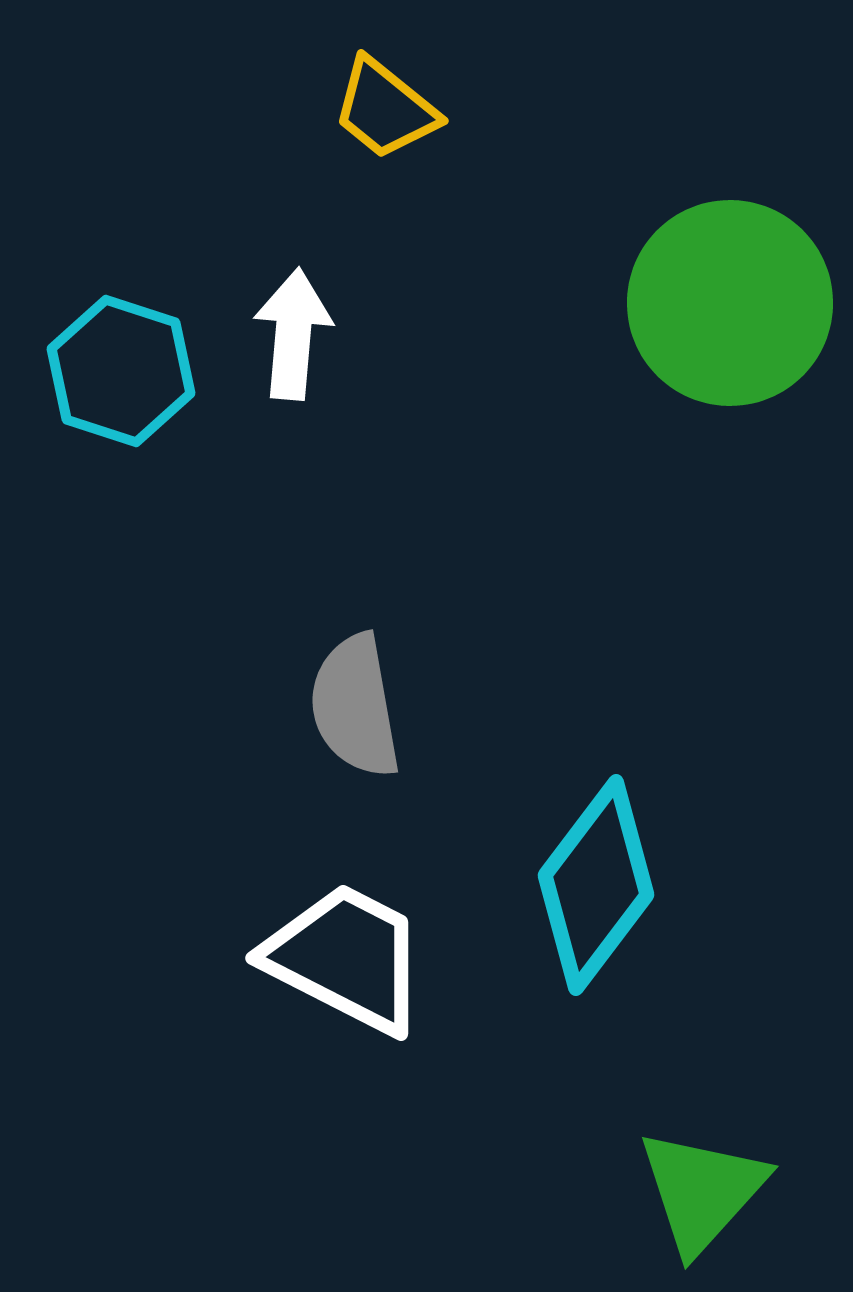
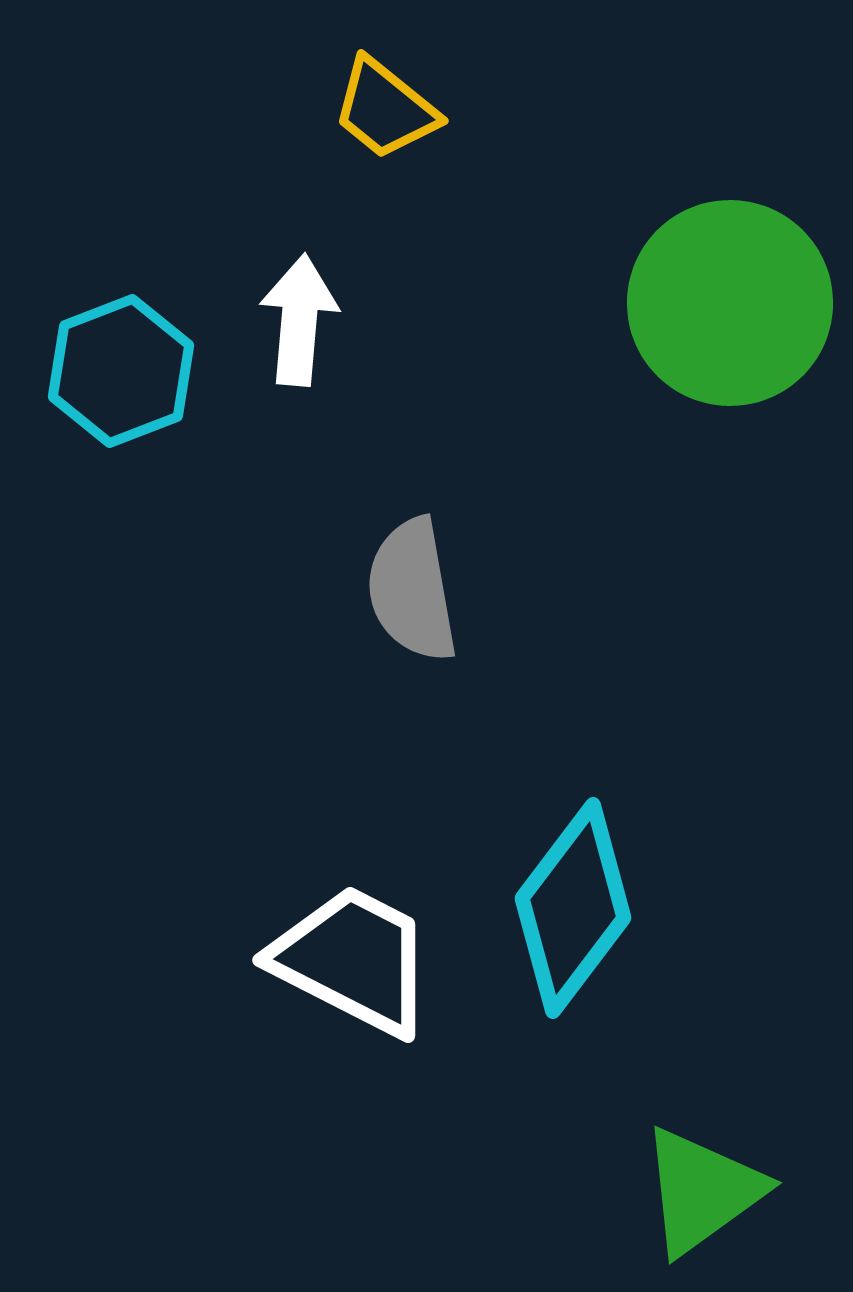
white arrow: moved 6 px right, 14 px up
cyan hexagon: rotated 21 degrees clockwise
gray semicircle: moved 57 px right, 116 px up
cyan diamond: moved 23 px left, 23 px down
white trapezoid: moved 7 px right, 2 px down
green triangle: rotated 12 degrees clockwise
